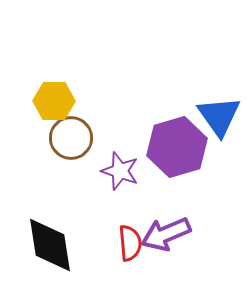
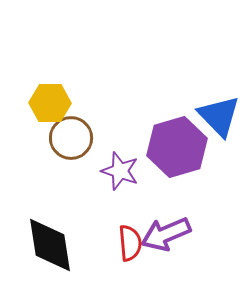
yellow hexagon: moved 4 px left, 2 px down
blue triangle: rotated 9 degrees counterclockwise
